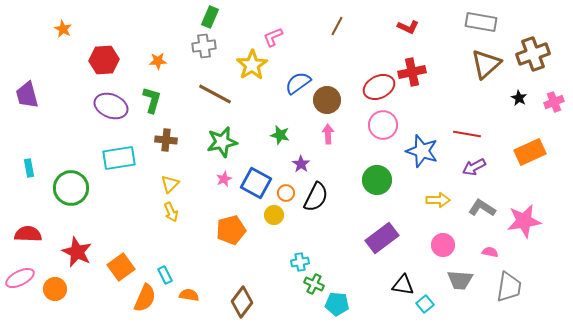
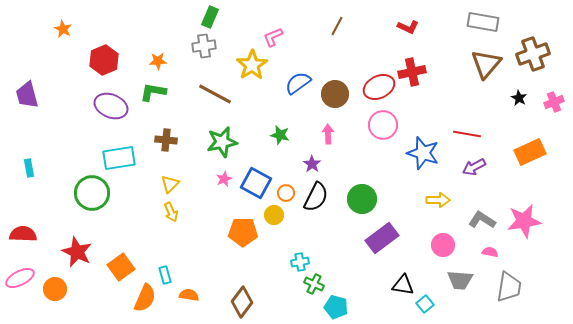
gray rectangle at (481, 22): moved 2 px right
red hexagon at (104, 60): rotated 20 degrees counterclockwise
brown triangle at (486, 64): rotated 8 degrees counterclockwise
green L-shape at (152, 100): moved 1 px right, 8 px up; rotated 96 degrees counterclockwise
brown circle at (327, 100): moved 8 px right, 6 px up
blue star at (422, 151): moved 1 px right, 2 px down
purple star at (301, 164): moved 11 px right
green circle at (377, 180): moved 15 px left, 19 px down
green circle at (71, 188): moved 21 px right, 5 px down
gray L-shape at (482, 208): moved 12 px down
orange pentagon at (231, 230): moved 12 px right, 2 px down; rotated 16 degrees clockwise
red semicircle at (28, 234): moved 5 px left
cyan rectangle at (165, 275): rotated 12 degrees clockwise
cyan pentagon at (337, 304): moved 1 px left, 3 px down; rotated 10 degrees clockwise
